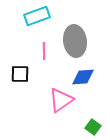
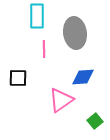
cyan rectangle: rotated 70 degrees counterclockwise
gray ellipse: moved 8 px up
pink line: moved 2 px up
black square: moved 2 px left, 4 px down
green square: moved 2 px right, 6 px up; rotated 14 degrees clockwise
